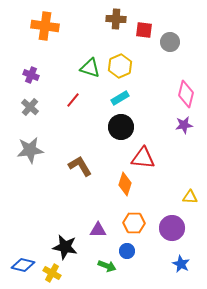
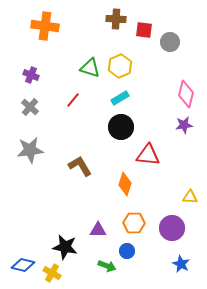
red triangle: moved 5 px right, 3 px up
